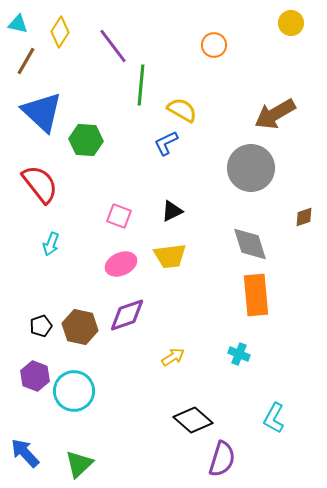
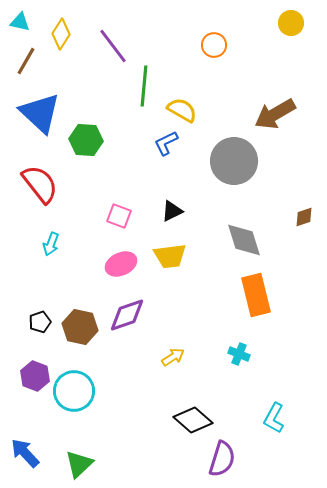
cyan triangle: moved 2 px right, 2 px up
yellow diamond: moved 1 px right, 2 px down
green line: moved 3 px right, 1 px down
blue triangle: moved 2 px left, 1 px down
gray circle: moved 17 px left, 7 px up
gray diamond: moved 6 px left, 4 px up
orange rectangle: rotated 9 degrees counterclockwise
black pentagon: moved 1 px left, 4 px up
